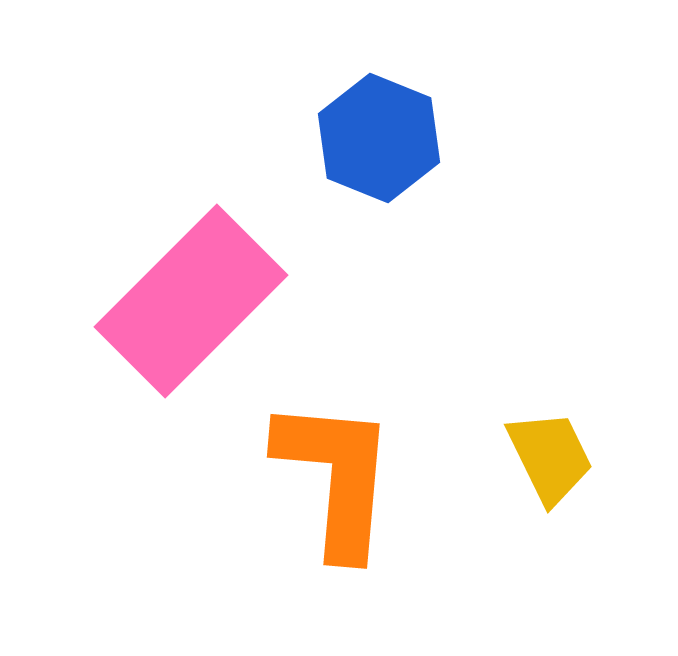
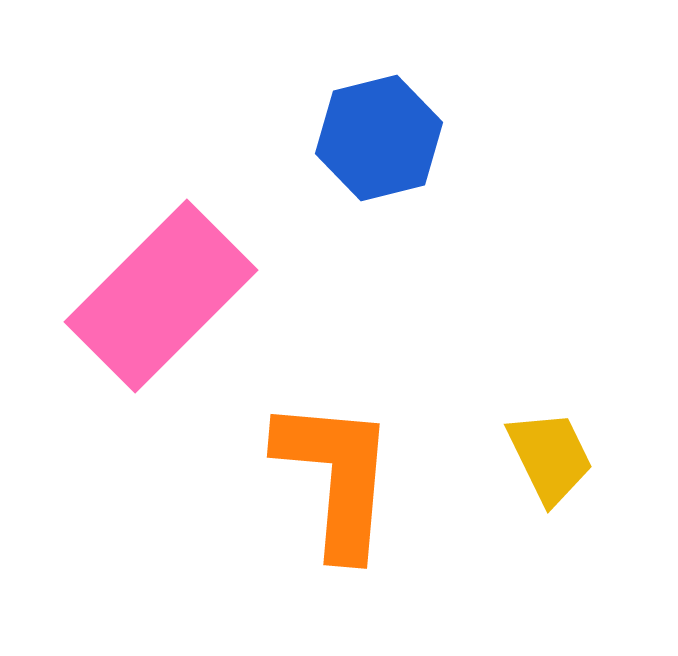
blue hexagon: rotated 24 degrees clockwise
pink rectangle: moved 30 px left, 5 px up
